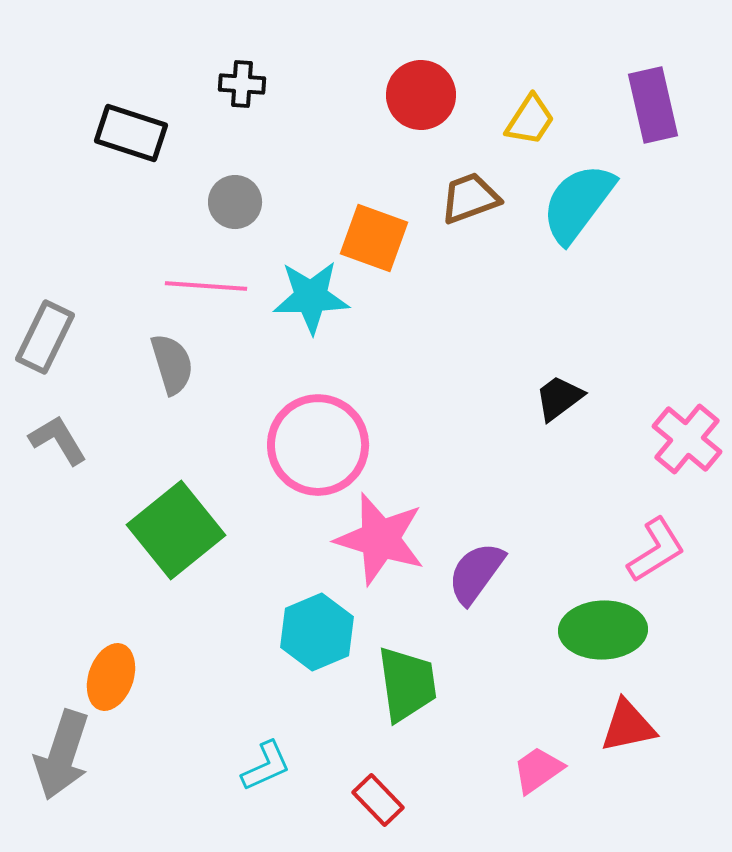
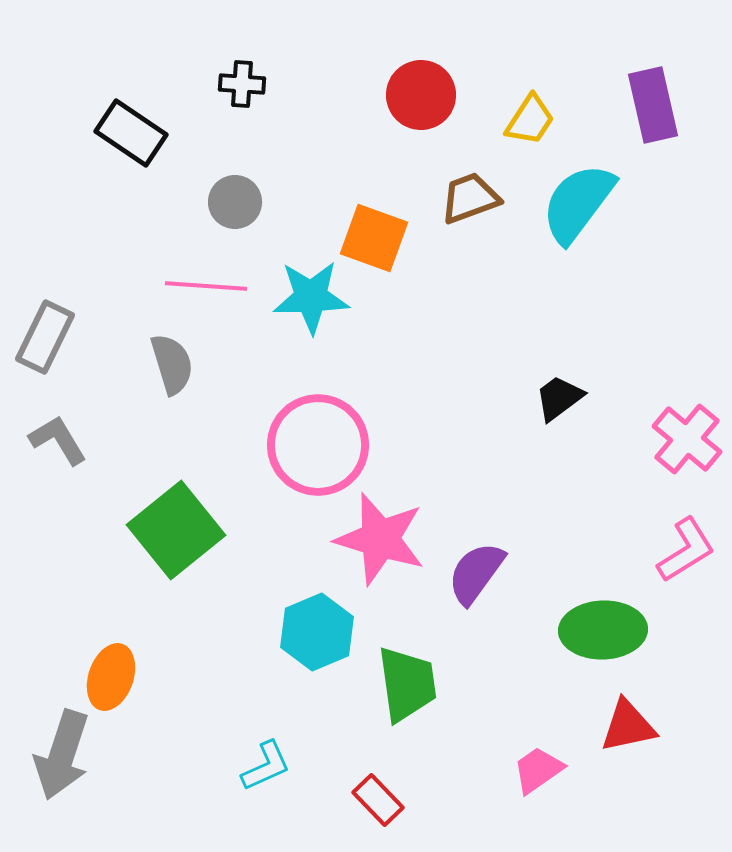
black rectangle: rotated 16 degrees clockwise
pink L-shape: moved 30 px right
